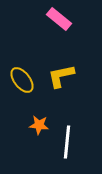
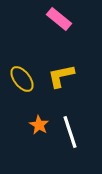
yellow ellipse: moved 1 px up
orange star: rotated 24 degrees clockwise
white line: moved 3 px right, 10 px up; rotated 24 degrees counterclockwise
